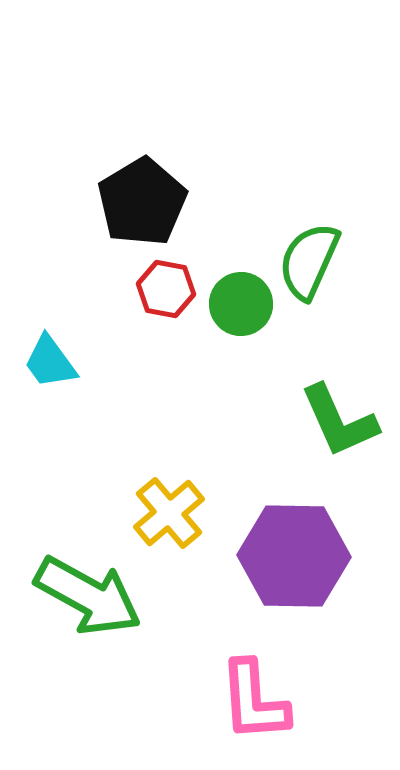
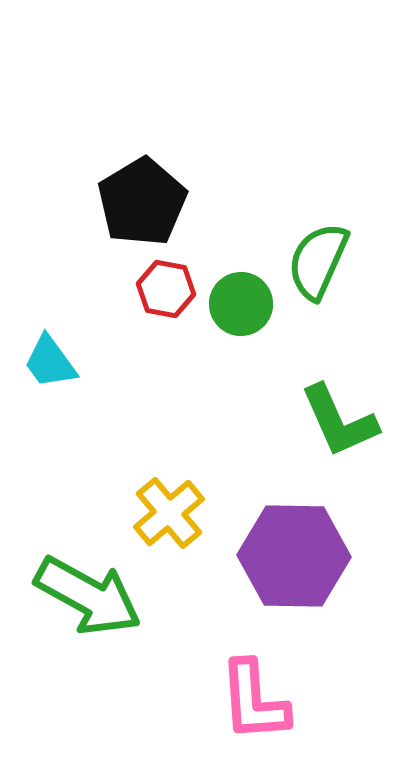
green semicircle: moved 9 px right
